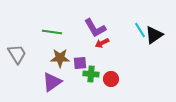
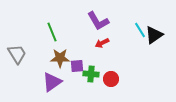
purple L-shape: moved 3 px right, 7 px up
green line: rotated 60 degrees clockwise
purple square: moved 3 px left, 3 px down
